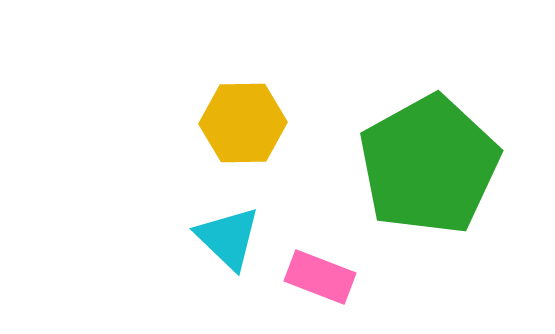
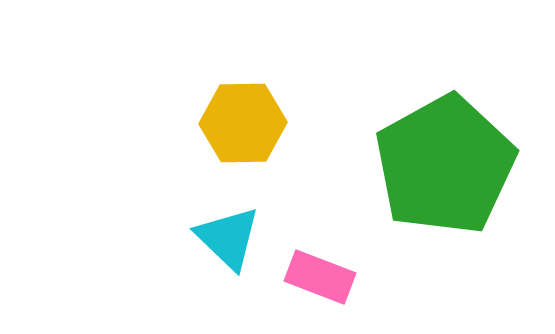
green pentagon: moved 16 px right
